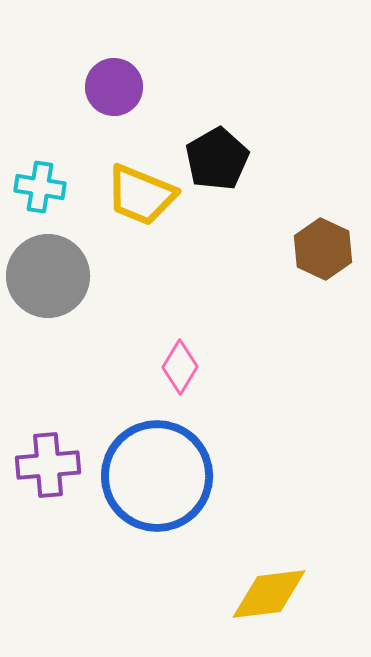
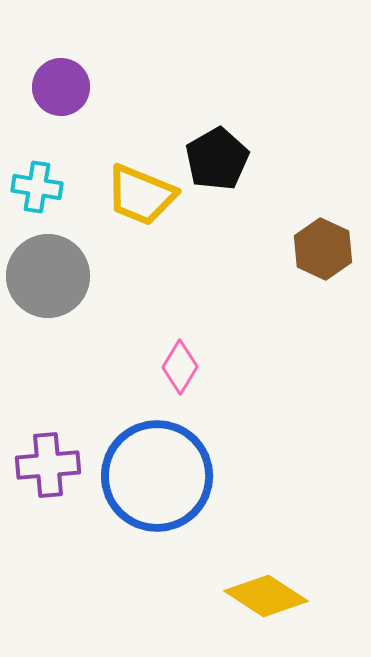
purple circle: moved 53 px left
cyan cross: moved 3 px left
yellow diamond: moved 3 px left, 2 px down; rotated 40 degrees clockwise
